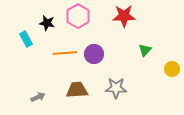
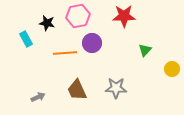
pink hexagon: rotated 20 degrees clockwise
purple circle: moved 2 px left, 11 px up
brown trapezoid: rotated 110 degrees counterclockwise
